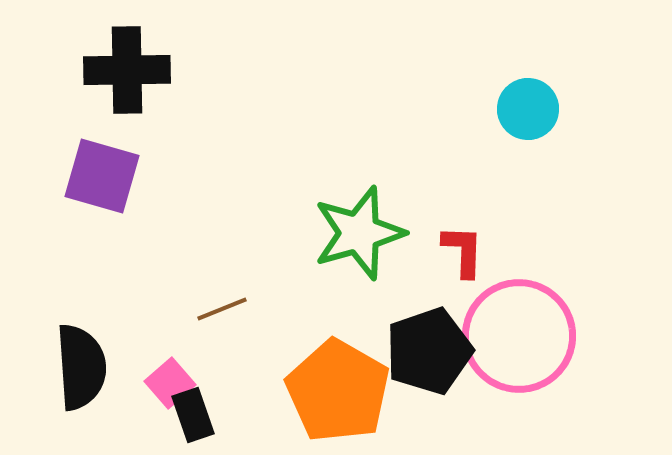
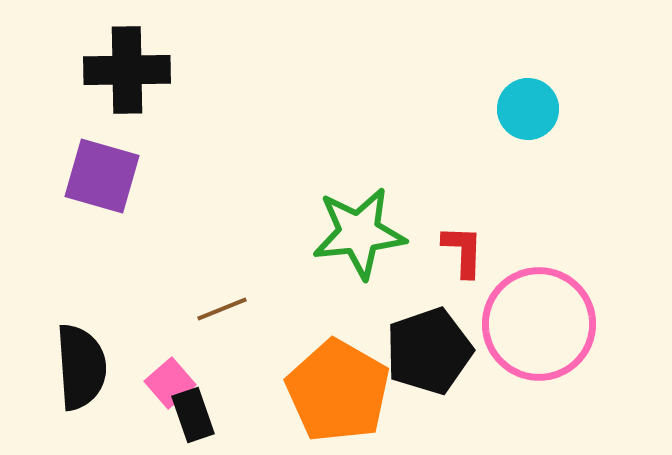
green star: rotated 10 degrees clockwise
pink circle: moved 20 px right, 12 px up
